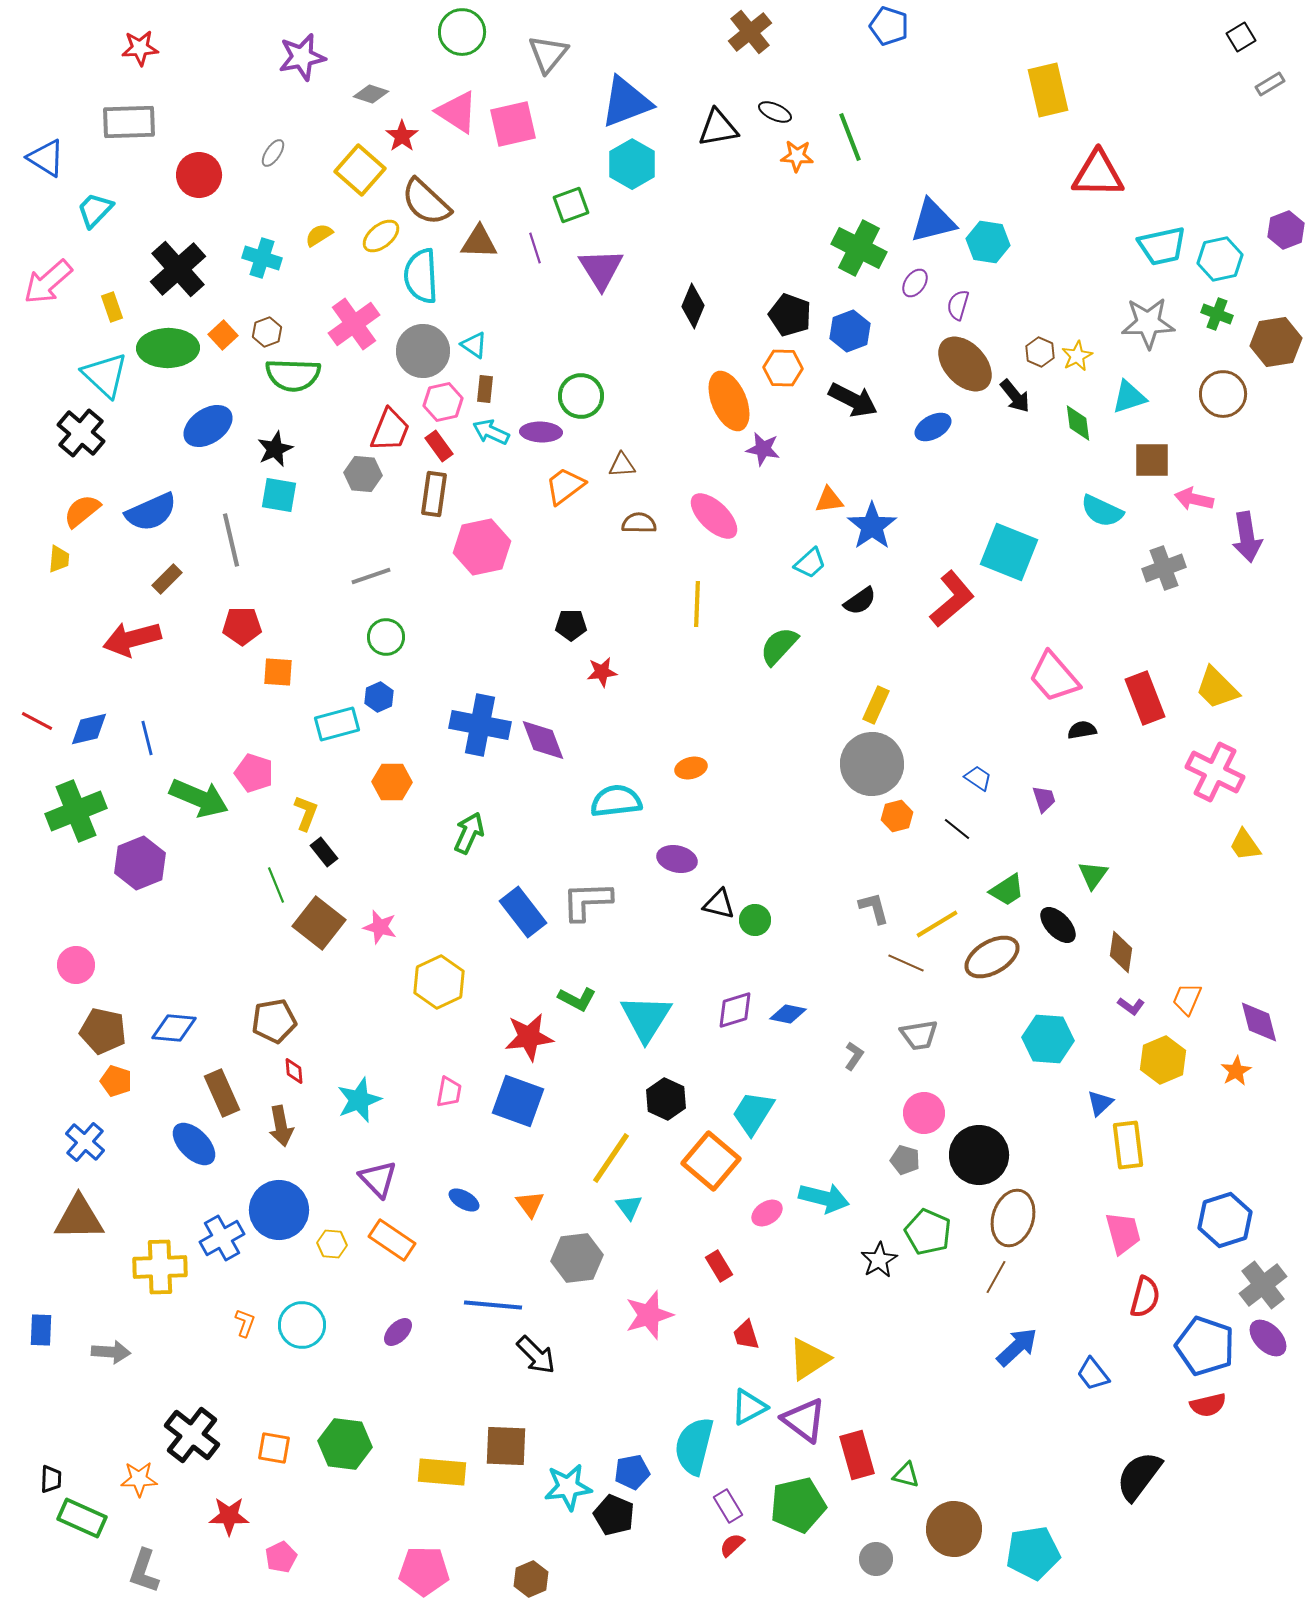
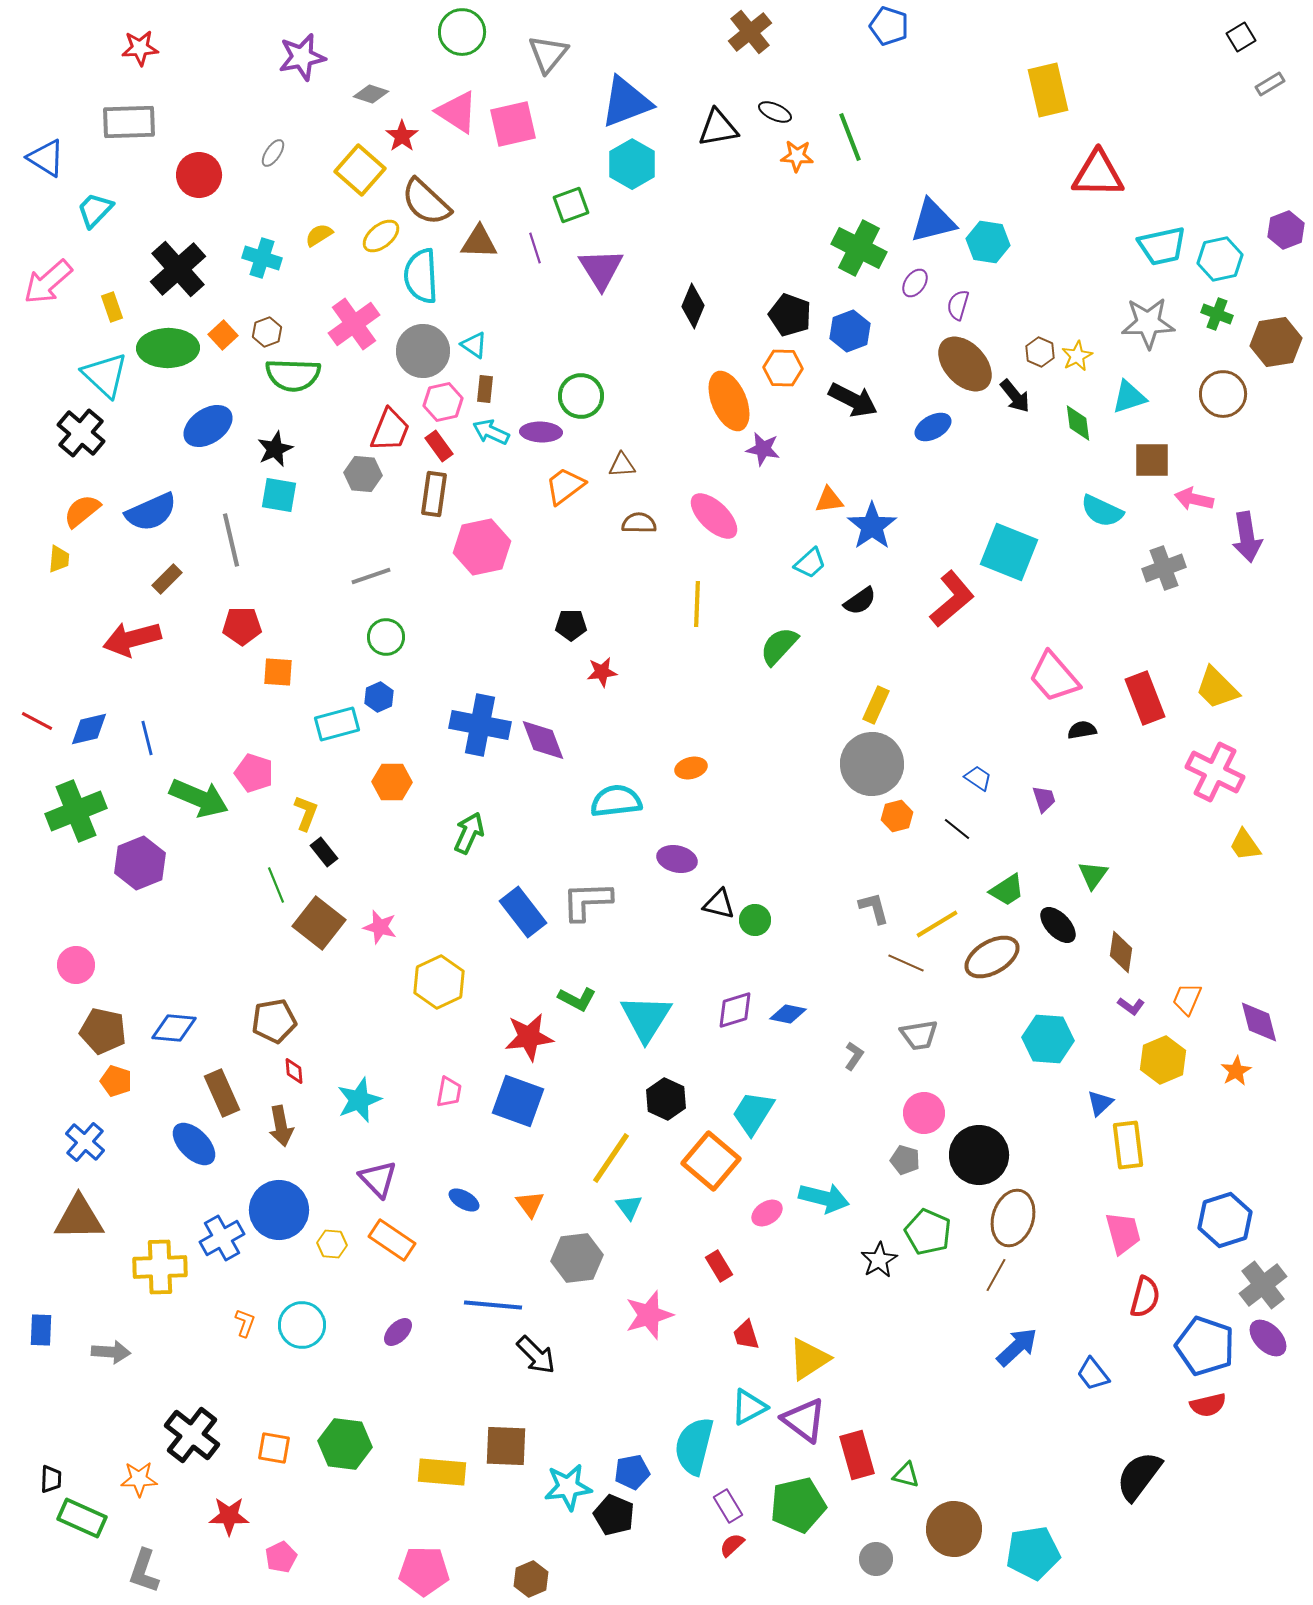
brown line at (996, 1277): moved 2 px up
